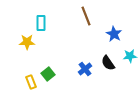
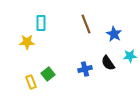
brown line: moved 8 px down
blue cross: rotated 24 degrees clockwise
